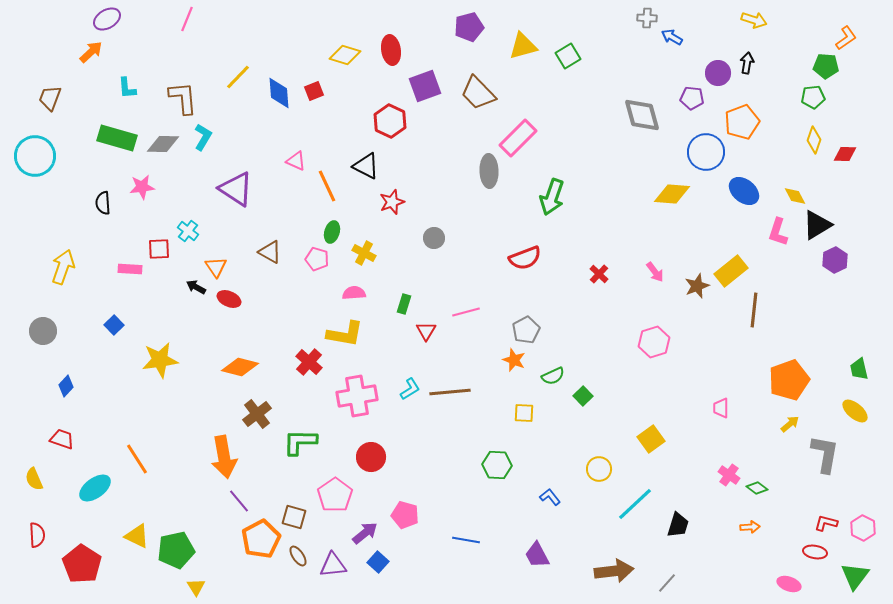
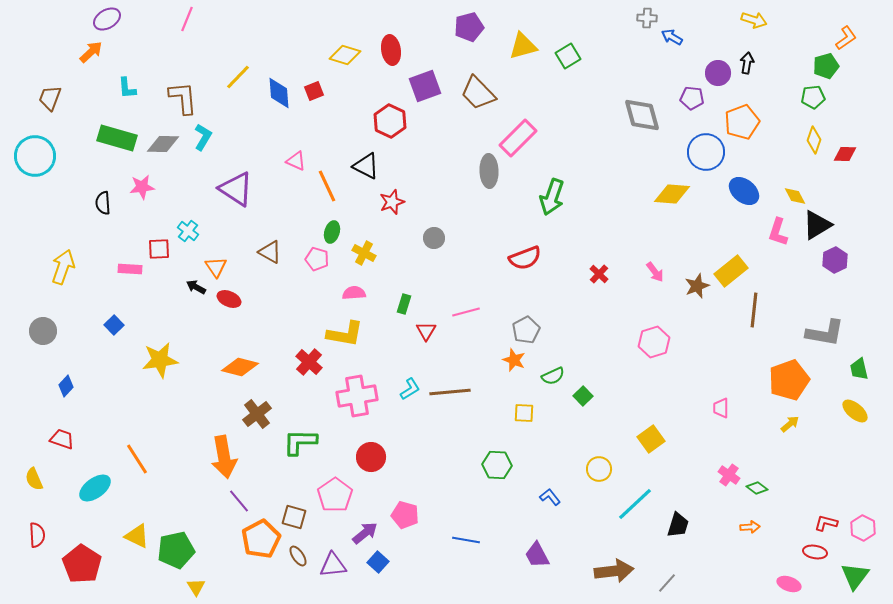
green pentagon at (826, 66): rotated 20 degrees counterclockwise
gray L-shape at (825, 454): moved 121 px up; rotated 90 degrees clockwise
